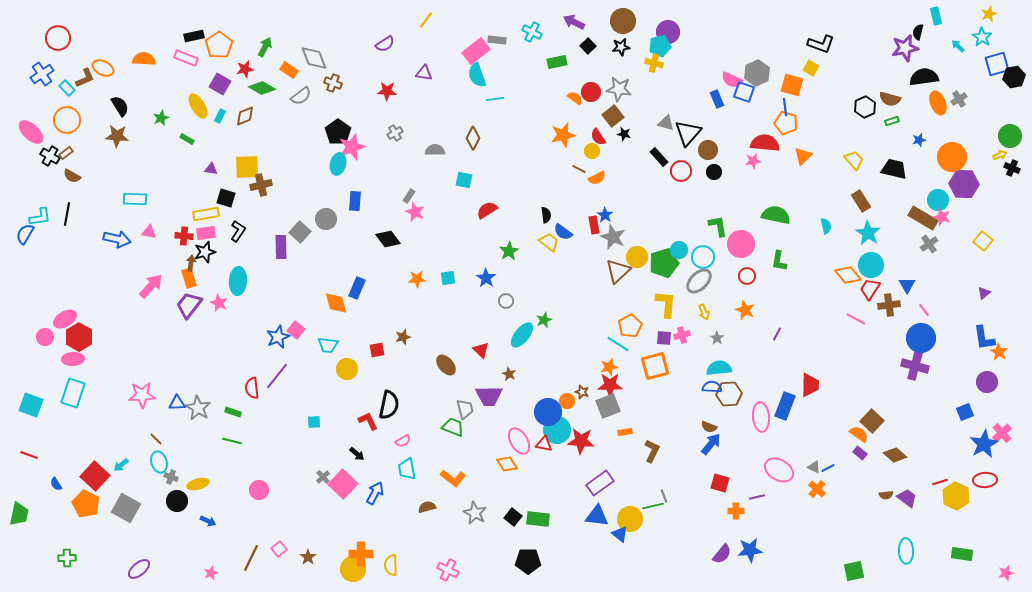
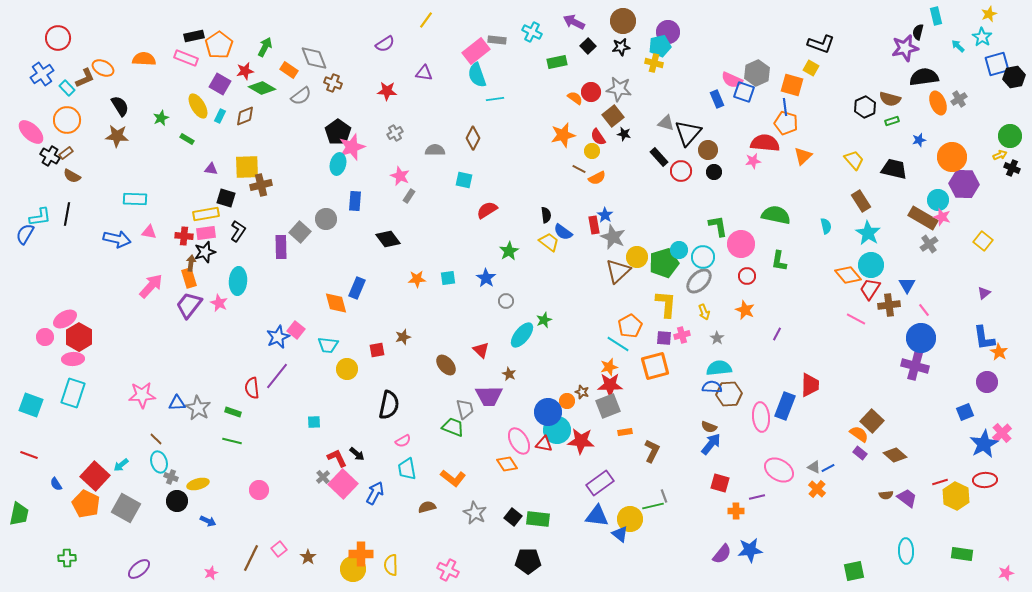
red star at (245, 69): moved 2 px down
pink star at (415, 212): moved 15 px left, 36 px up
red L-shape at (368, 421): moved 31 px left, 37 px down
